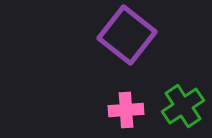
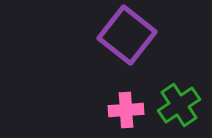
green cross: moved 4 px left, 1 px up
